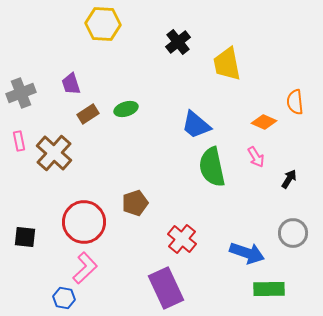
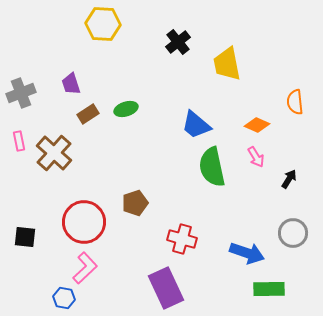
orange diamond: moved 7 px left, 3 px down
red cross: rotated 24 degrees counterclockwise
